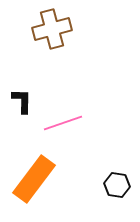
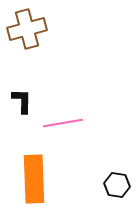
brown cross: moved 25 px left
pink line: rotated 9 degrees clockwise
orange rectangle: rotated 39 degrees counterclockwise
